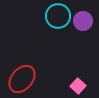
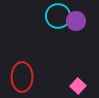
purple circle: moved 7 px left
red ellipse: moved 2 px up; rotated 40 degrees counterclockwise
